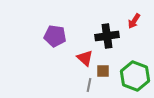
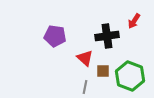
green hexagon: moved 5 px left
gray line: moved 4 px left, 2 px down
